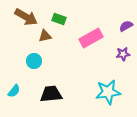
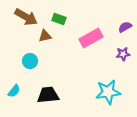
purple semicircle: moved 1 px left, 1 px down
cyan circle: moved 4 px left
black trapezoid: moved 3 px left, 1 px down
